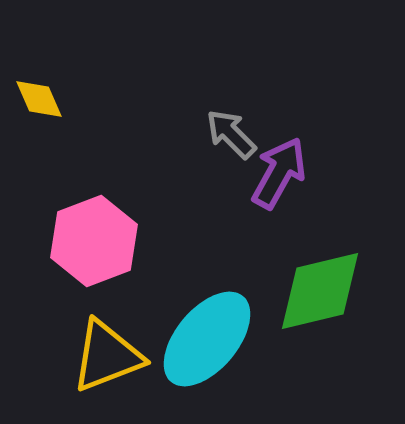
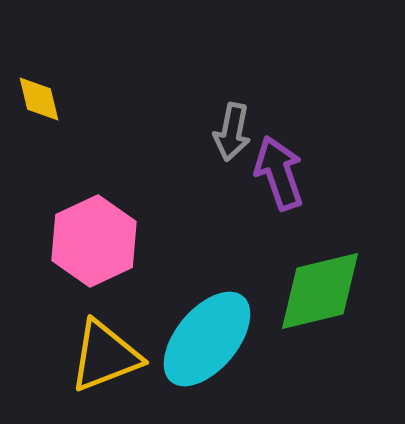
yellow diamond: rotated 10 degrees clockwise
gray arrow: moved 1 px right, 2 px up; rotated 124 degrees counterclockwise
purple arrow: rotated 48 degrees counterclockwise
pink hexagon: rotated 4 degrees counterclockwise
yellow triangle: moved 2 px left
